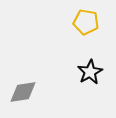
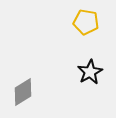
gray diamond: rotated 24 degrees counterclockwise
